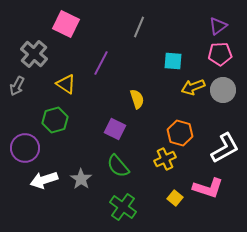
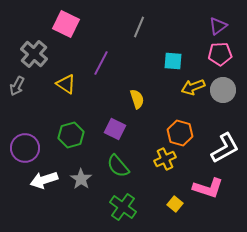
green hexagon: moved 16 px right, 15 px down
yellow square: moved 6 px down
